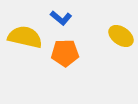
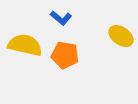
yellow semicircle: moved 8 px down
orange pentagon: moved 2 px down; rotated 12 degrees clockwise
